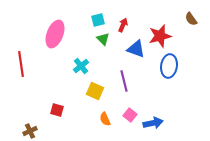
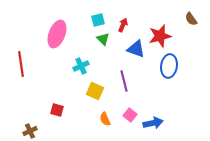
pink ellipse: moved 2 px right
cyan cross: rotated 14 degrees clockwise
